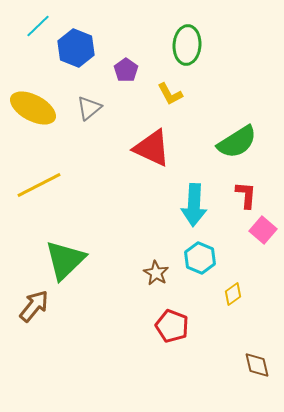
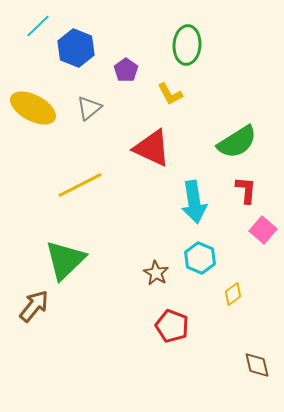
yellow line: moved 41 px right
red L-shape: moved 5 px up
cyan arrow: moved 3 px up; rotated 12 degrees counterclockwise
